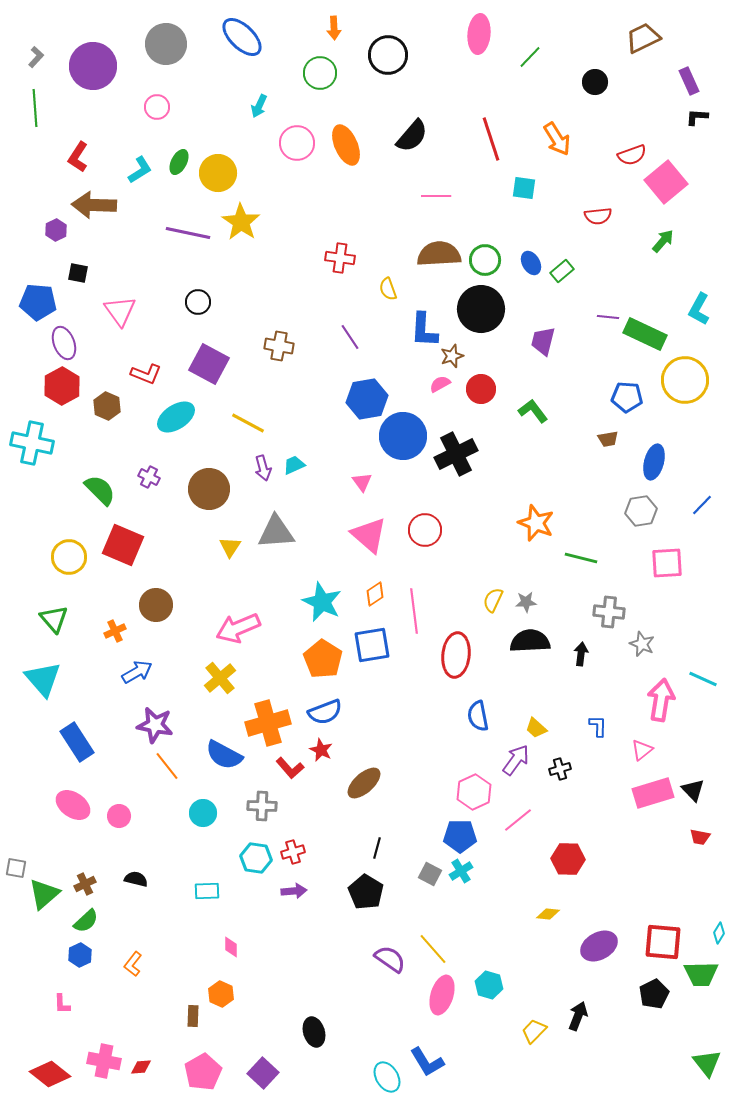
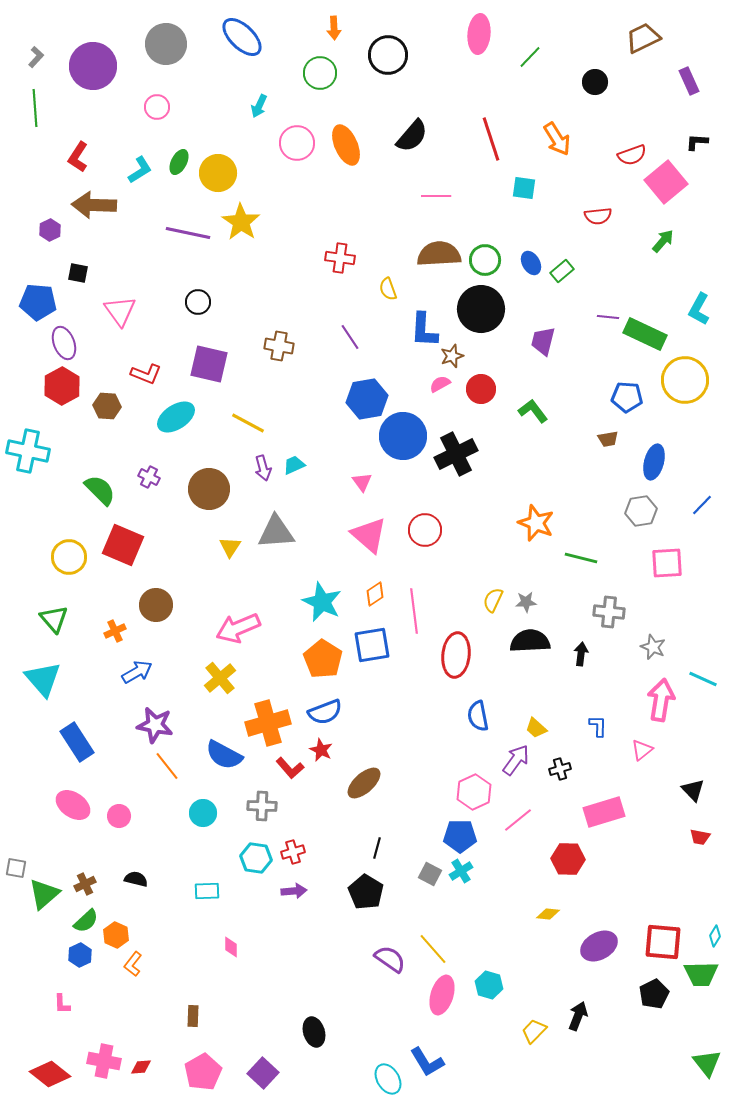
black L-shape at (697, 117): moved 25 px down
purple hexagon at (56, 230): moved 6 px left
purple square at (209, 364): rotated 15 degrees counterclockwise
brown hexagon at (107, 406): rotated 20 degrees counterclockwise
cyan cross at (32, 443): moved 4 px left, 8 px down
gray star at (642, 644): moved 11 px right, 3 px down
pink rectangle at (653, 793): moved 49 px left, 19 px down
cyan diamond at (719, 933): moved 4 px left, 3 px down
orange hexagon at (221, 994): moved 105 px left, 59 px up
cyan ellipse at (387, 1077): moved 1 px right, 2 px down
